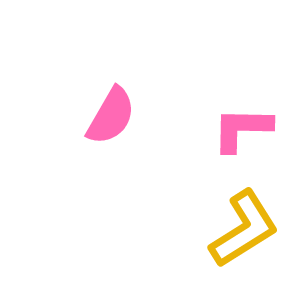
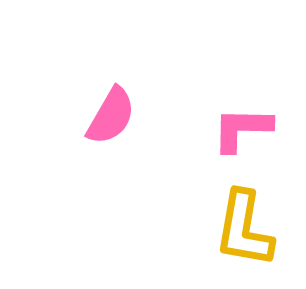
yellow L-shape: rotated 132 degrees clockwise
